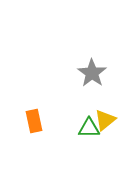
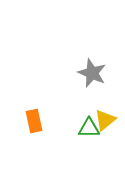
gray star: rotated 12 degrees counterclockwise
